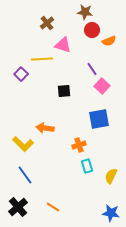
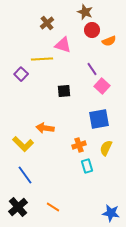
brown star: rotated 14 degrees clockwise
yellow semicircle: moved 5 px left, 28 px up
